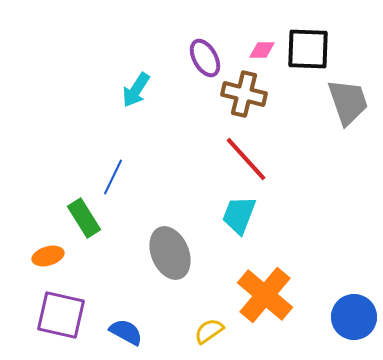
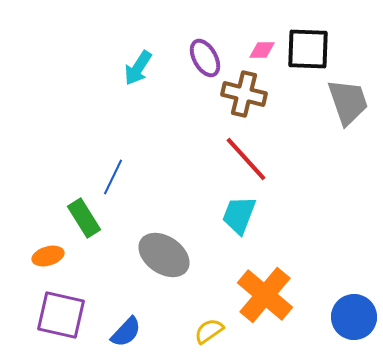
cyan arrow: moved 2 px right, 22 px up
gray ellipse: moved 6 px left, 2 px down; rotated 33 degrees counterclockwise
blue semicircle: rotated 104 degrees clockwise
